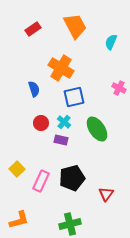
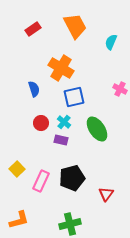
pink cross: moved 1 px right, 1 px down
